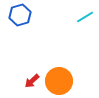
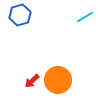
orange circle: moved 1 px left, 1 px up
